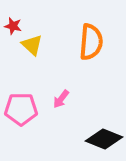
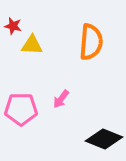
yellow triangle: rotated 40 degrees counterclockwise
